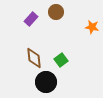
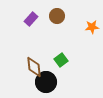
brown circle: moved 1 px right, 4 px down
orange star: rotated 16 degrees counterclockwise
brown diamond: moved 9 px down
